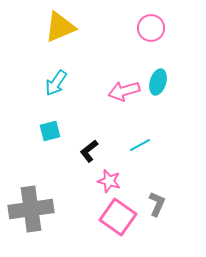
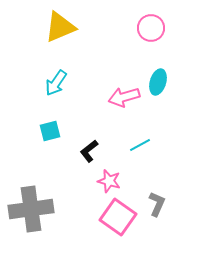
pink arrow: moved 6 px down
